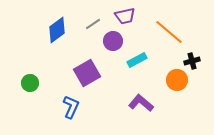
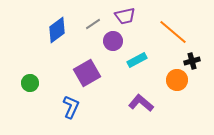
orange line: moved 4 px right
